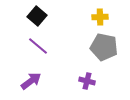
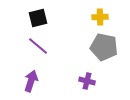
black square: moved 1 px right, 2 px down; rotated 36 degrees clockwise
purple arrow: rotated 35 degrees counterclockwise
